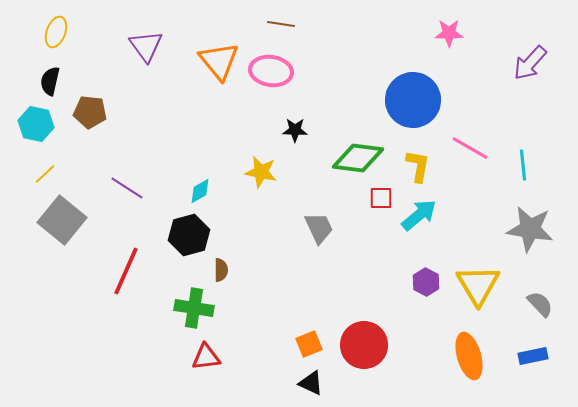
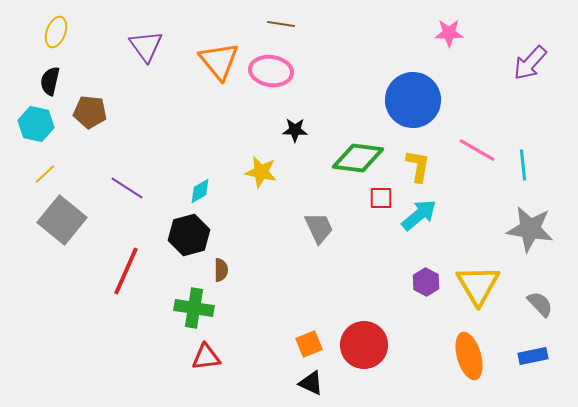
pink line: moved 7 px right, 2 px down
